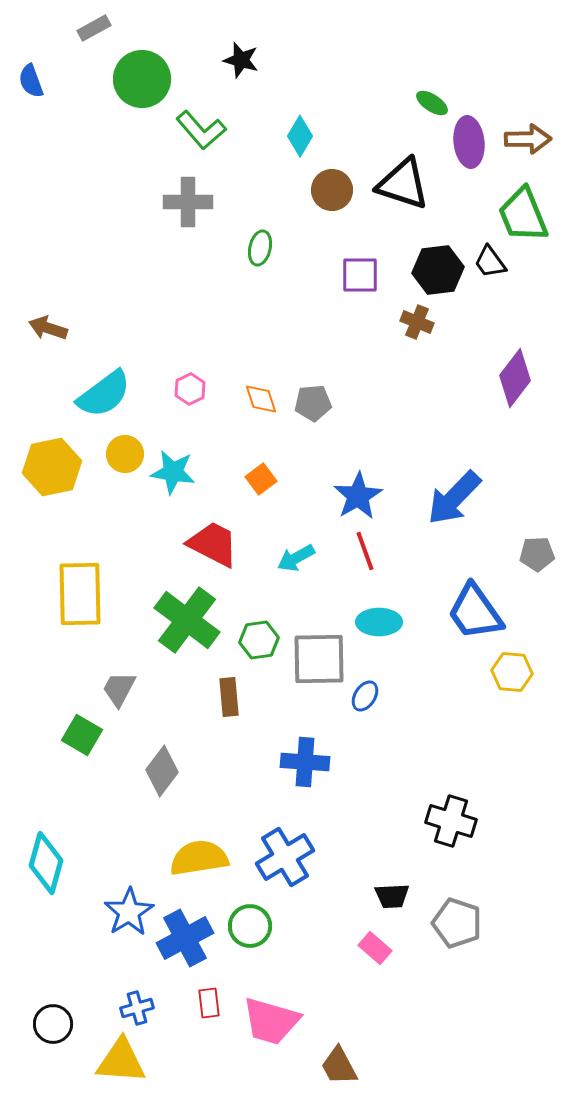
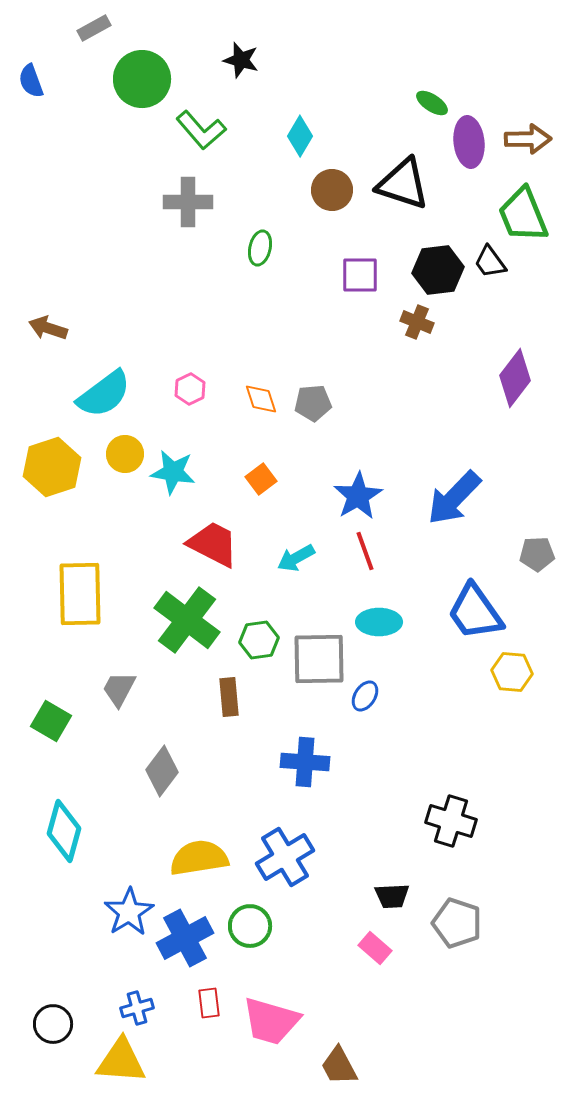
yellow hexagon at (52, 467): rotated 6 degrees counterclockwise
green square at (82, 735): moved 31 px left, 14 px up
cyan diamond at (46, 863): moved 18 px right, 32 px up
